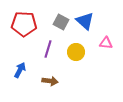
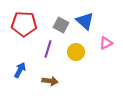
gray square: moved 3 px down
pink triangle: rotated 32 degrees counterclockwise
